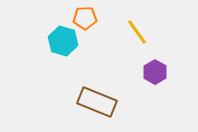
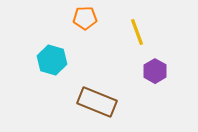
yellow line: rotated 16 degrees clockwise
cyan hexagon: moved 11 px left, 19 px down
purple hexagon: moved 1 px up
